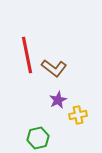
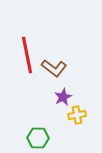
purple star: moved 5 px right, 3 px up
yellow cross: moved 1 px left
green hexagon: rotated 15 degrees clockwise
